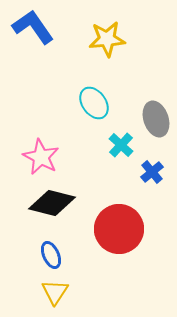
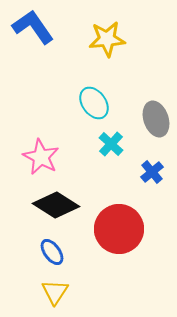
cyan cross: moved 10 px left, 1 px up
black diamond: moved 4 px right, 2 px down; rotated 18 degrees clockwise
blue ellipse: moved 1 px right, 3 px up; rotated 12 degrees counterclockwise
